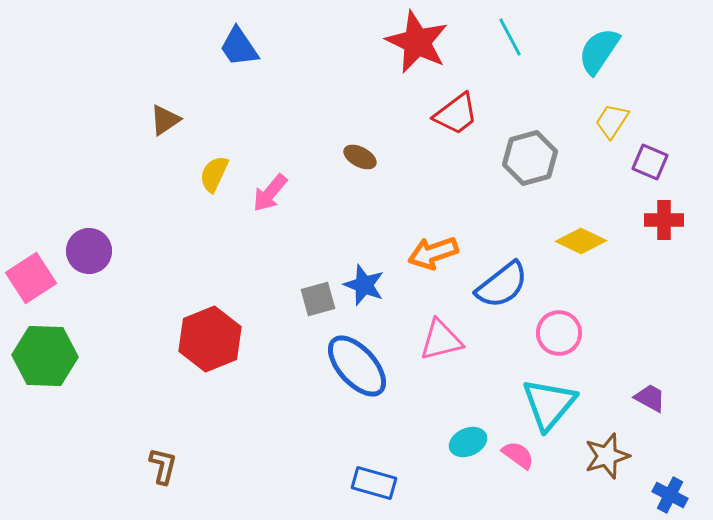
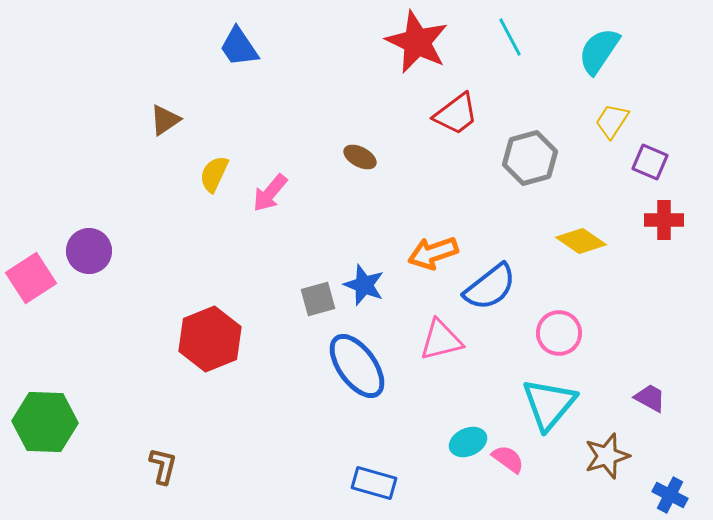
yellow diamond: rotated 9 degrees clockwise
blue semicircle: moved 12 px left, 2 px down
green hexagon: moved 66 px down
blue ellipse: rotated 6 degrees clockwise
pink semicircle: moved 10 px left, 4 px down
